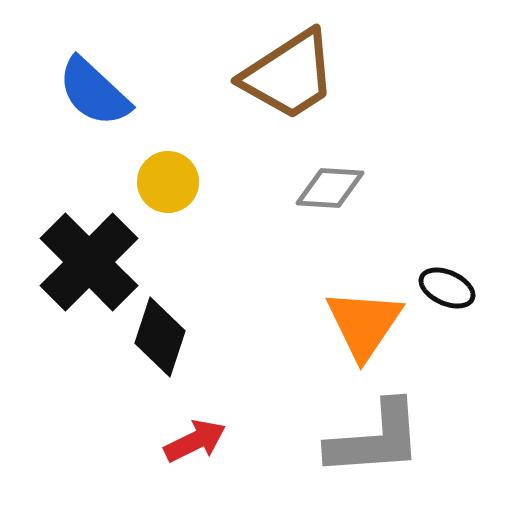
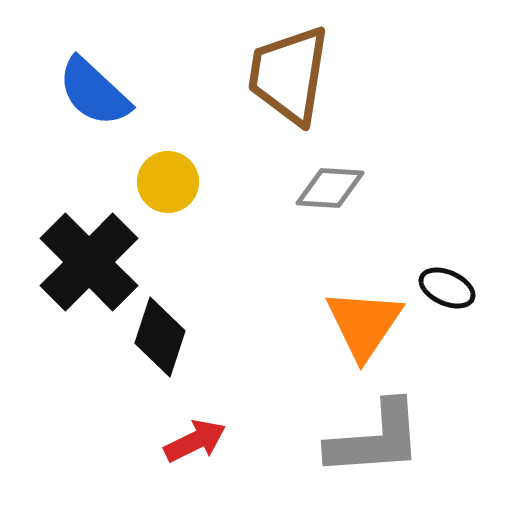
brown trapezoid: rotated 132 degrees clockwise
